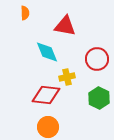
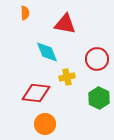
red triangle: moved 2 px up
red diamond: moved 10 px left, 2 px up
orange circle: moved 3 px left, 3 px up
